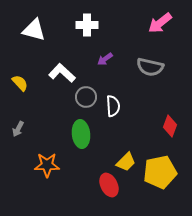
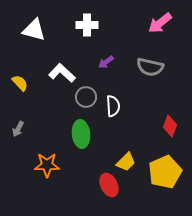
purple arrow: moved 1 px right, 3 px down
yellow pentagon: moved 5 px right; rotated 12 degrees counterclockwise
